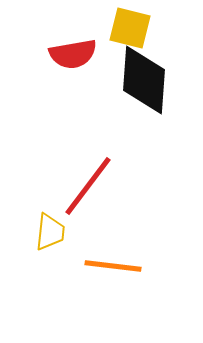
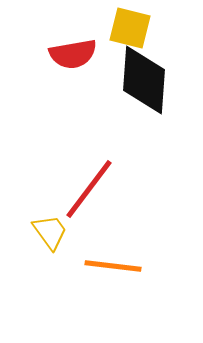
red line: moved 1 px right, 3 px down
yellow trapezoid: rotated 42 degrees counterclockwise
